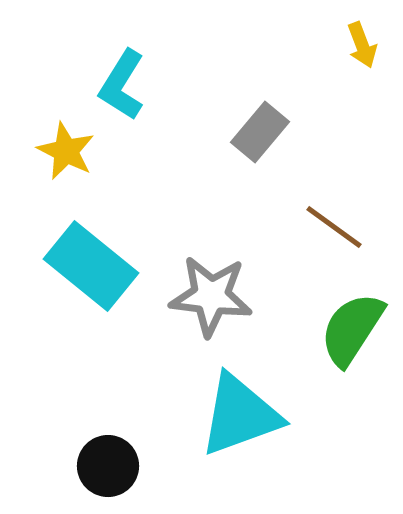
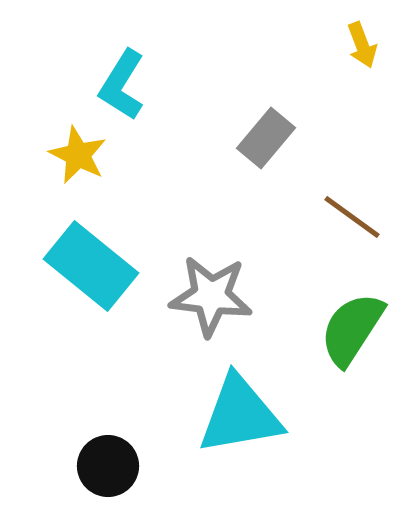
gray rectangle: moved 6 px right, 6 px down
yellow star: moved 12 px right, 4 px down
brown line: moved 18 px right, 10 px up
cyan triangle: rotated 10 degrees clockwise
